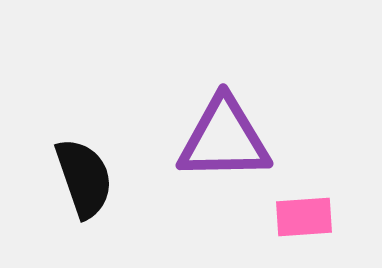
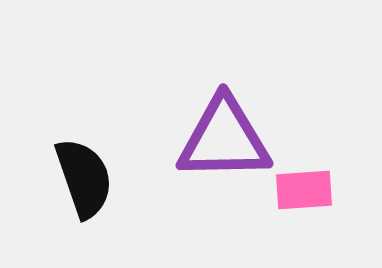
pink rectangle: moved 27 px up
